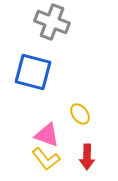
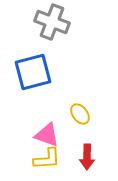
blue square: rotated 30 degrees counterclockwise
yellow L-shape: moved 1 px right; rotated 56 degrees counterclockwise
